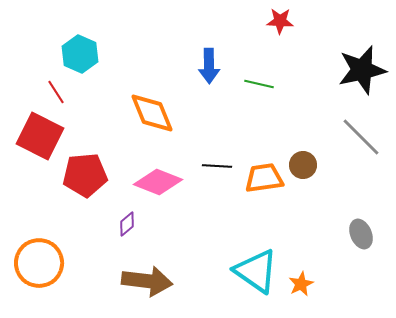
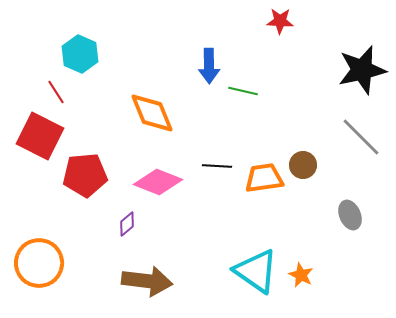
green line: moved 16 px left, 7 px down
gray ellipse: moved 11 px left, 19 px up
orange star: moved 9 px up; rotated 20 degrees counterclockwise
